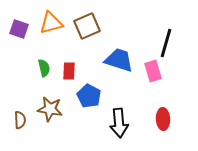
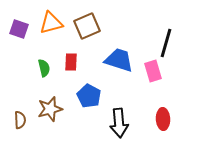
red rectangle: moved 2 px right, 9 px up
brown star: rotated 25 degrees counterclockwise
